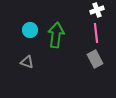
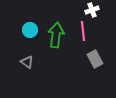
white cross: moved 5 px left
pink line: moved 13 px left, 2 px up
gray triangle: rotated 16 degrees clockwise
